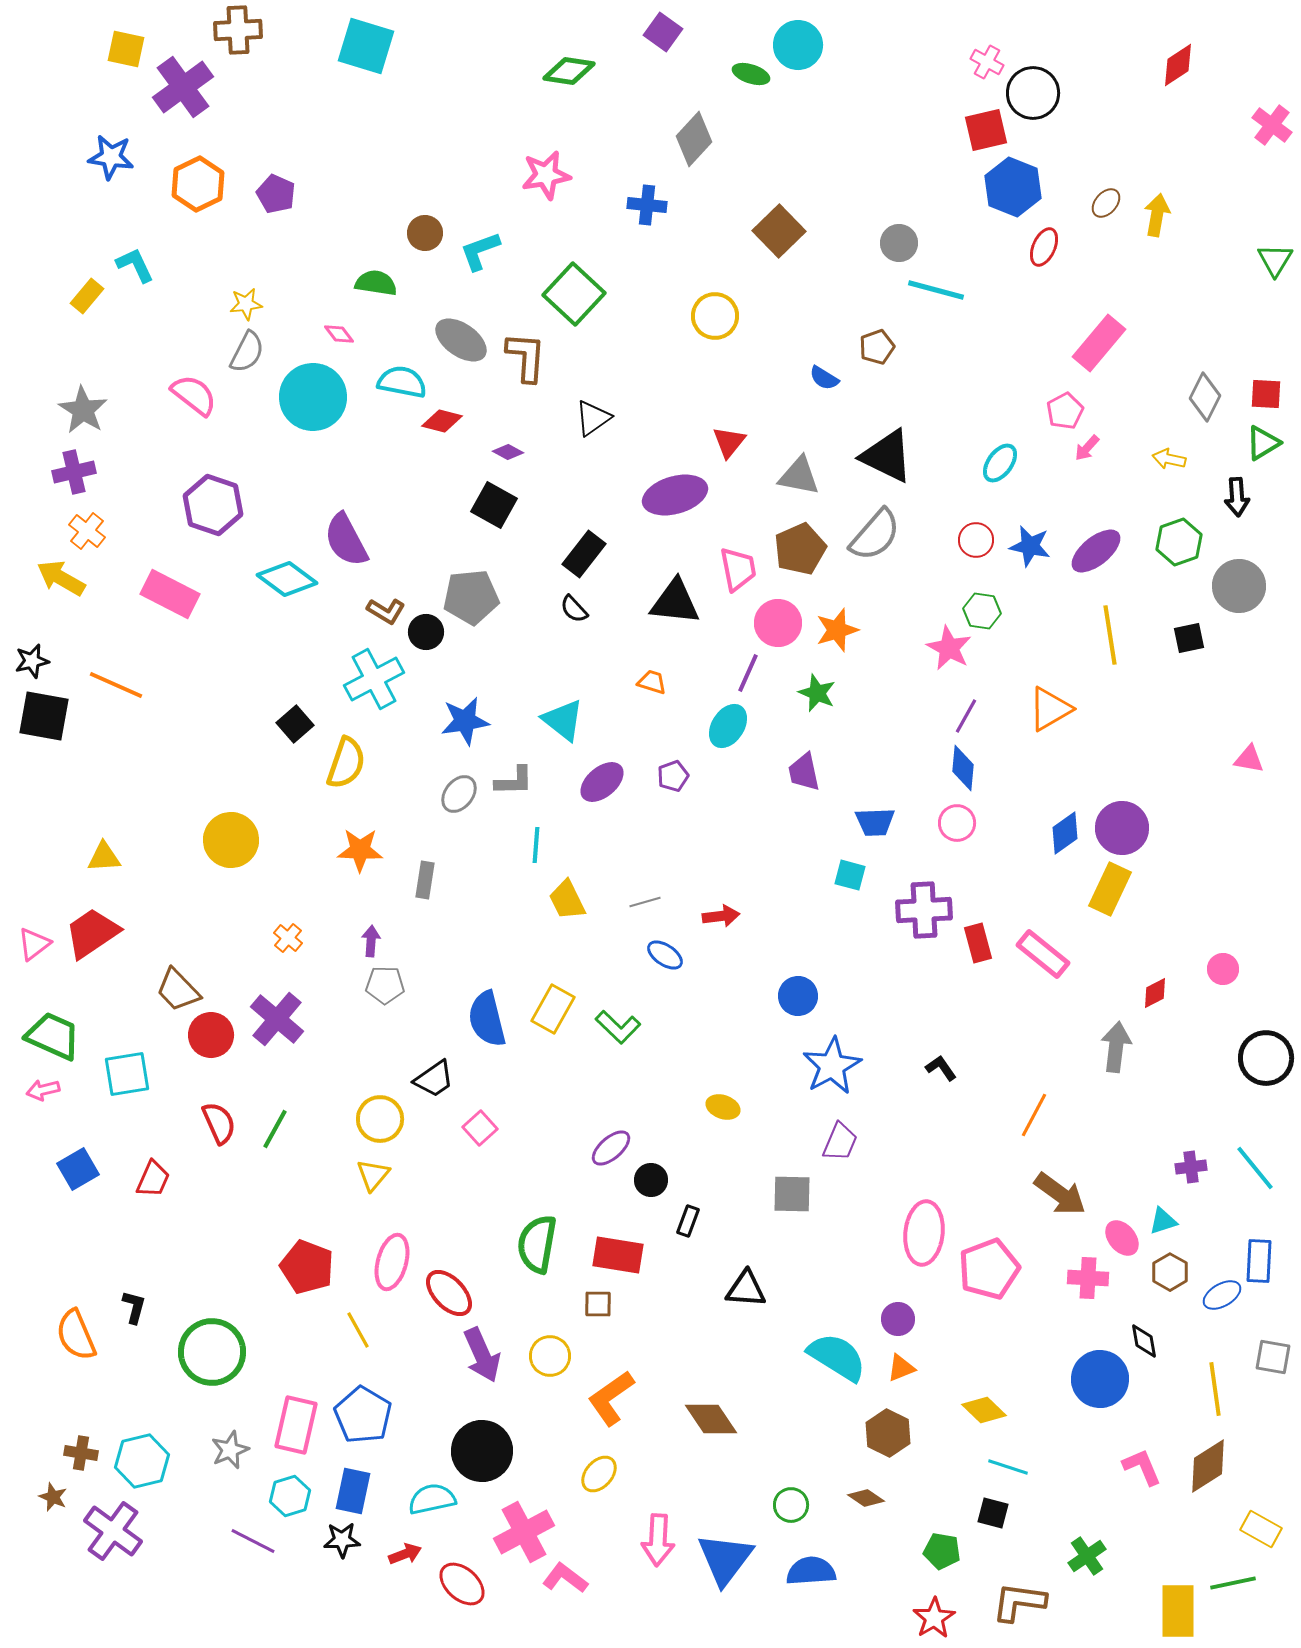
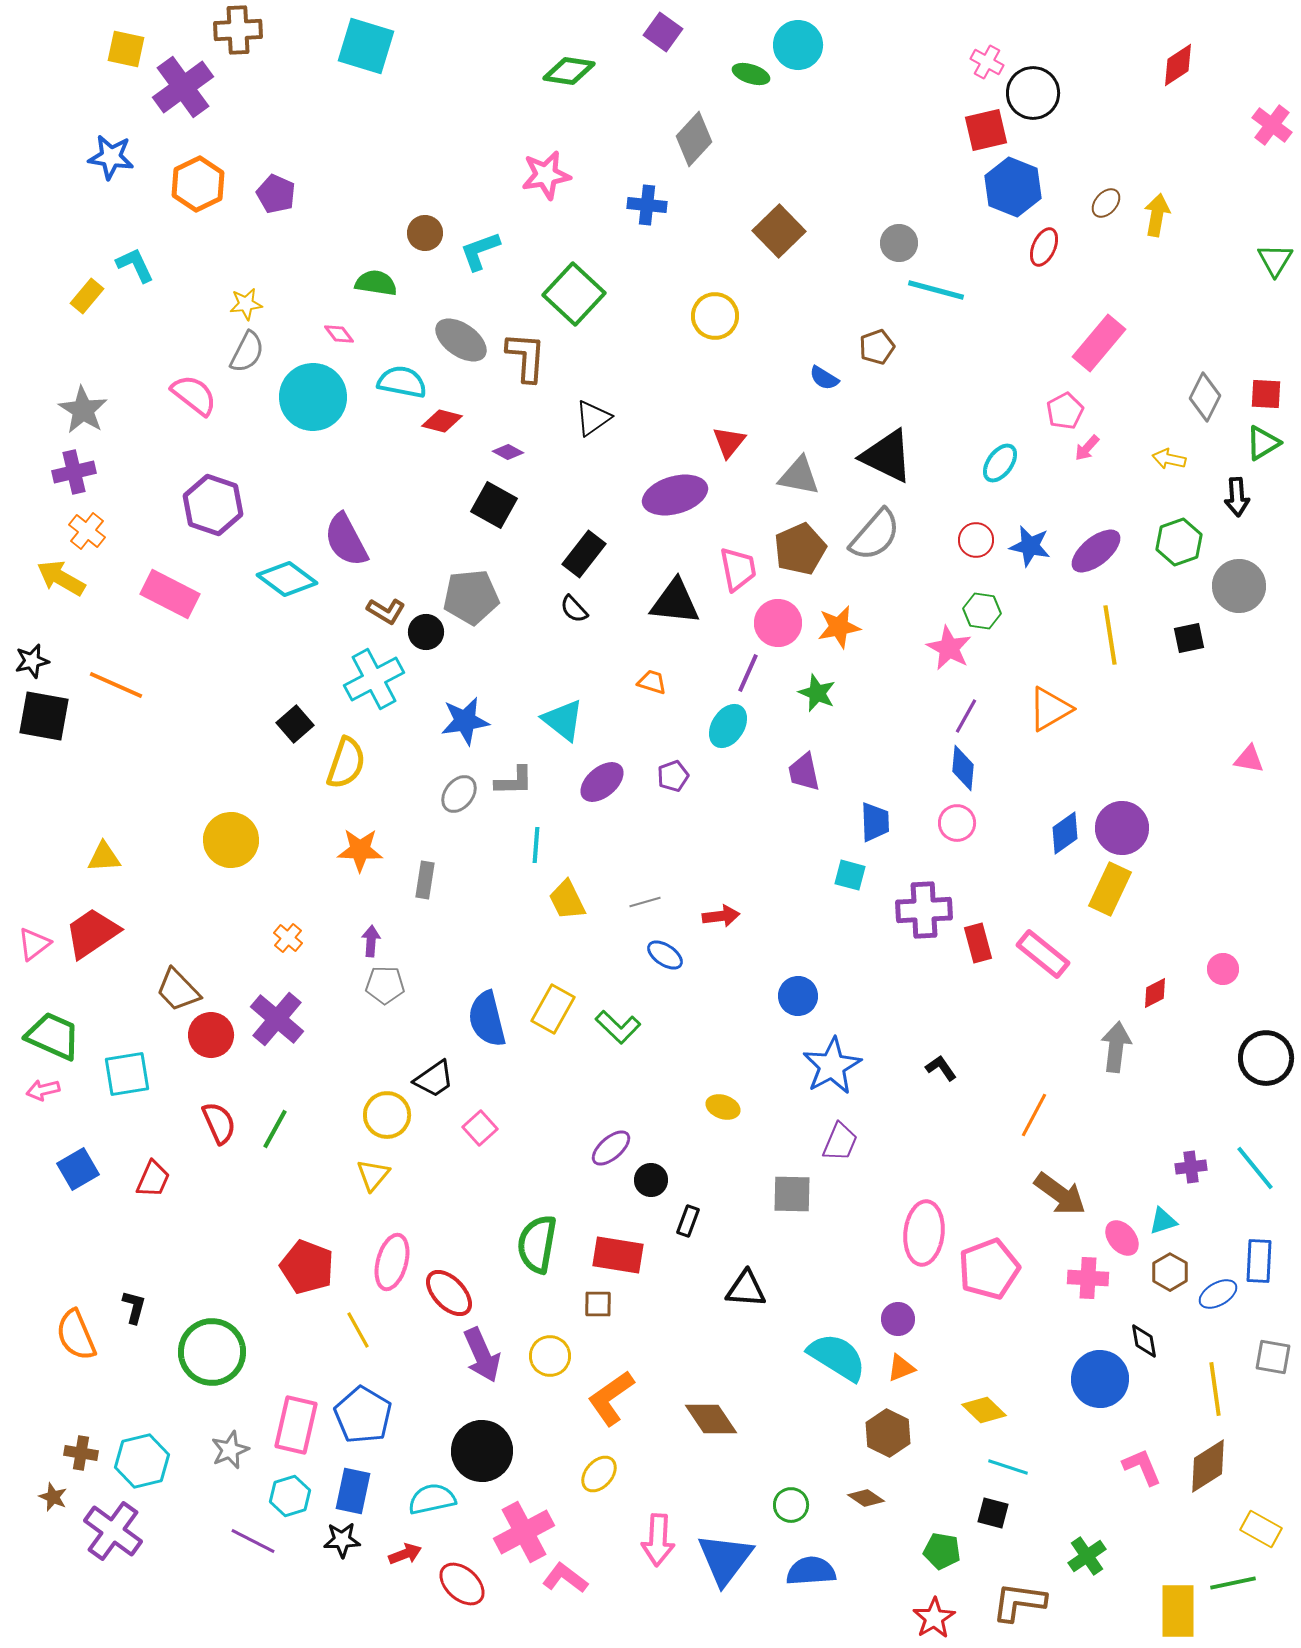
orange star at (837, 630): moved 2 px right, 3 px up; rotated 6 degrees clockwise
blue trapezoid at (875, 822): rotated 90 degrees counterclockwise
yellow circle at (380, 1119): moved 7 px right, 4 px up
blue ellipse at (1222, 1295): moved 4 px left, 1 px up
